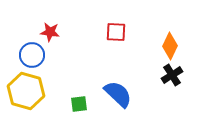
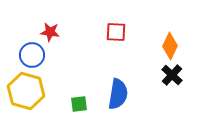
black cross: rotated 15 degrees counterclockwise
blue semicircle: rotated 56 degrees clockwise
